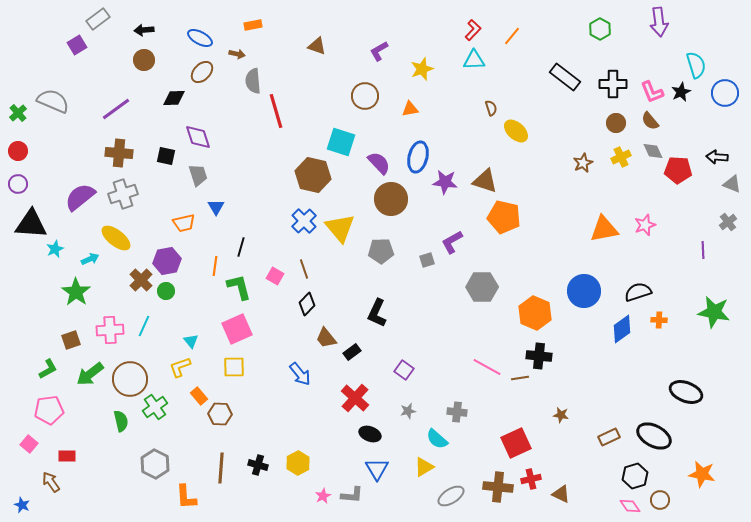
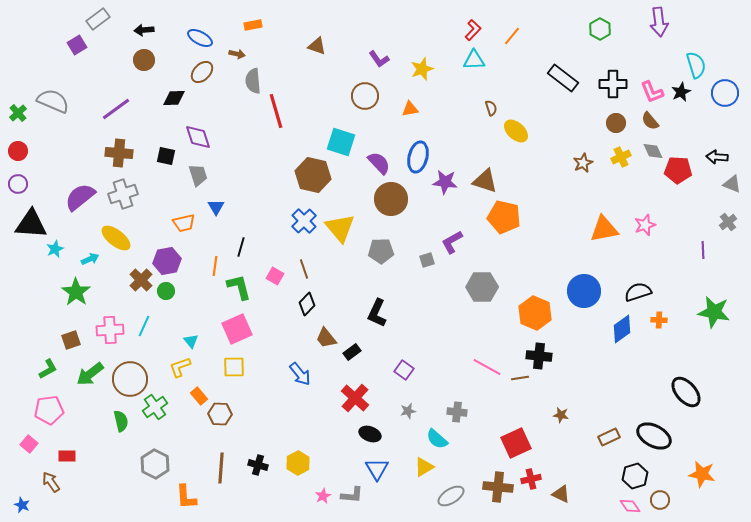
purple L-shape at (379, 51): moved 8 px down; rotated 95 degrees counterclockwise
black rectangle at (565, 77): moved 2 px left, 1 px down
black ellipse at (686, 392): rotated 28 degrees clockwise
